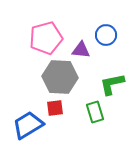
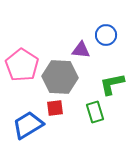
pink pentagon: moved 24 px left, 27 px down; rotated 24 degrees counterclockwise
